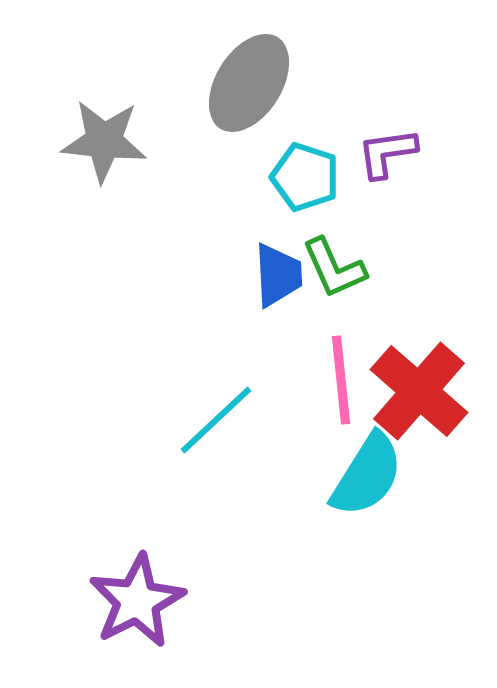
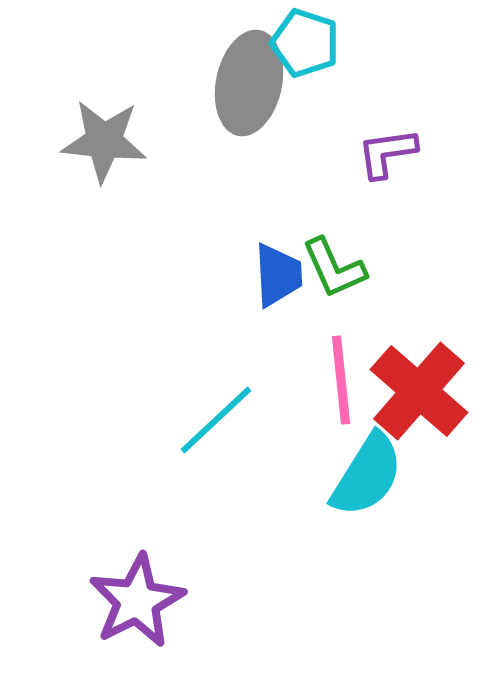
gray ellipse: rotated 20 degrees counterclockwise
cyan pentagon: moved 134 px up
